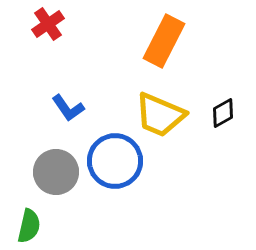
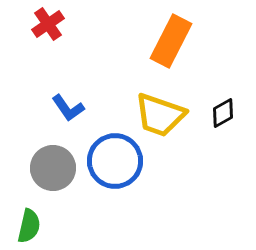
orange rectangle: moved 7 px right
yellow trapezoid: rotated 4 degrees counterclockwise
gray circle: moved 3 px left, 4 px up
